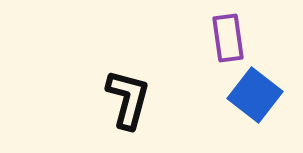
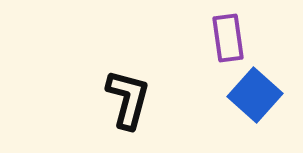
blue square: rotated 4 degrees clockwise
